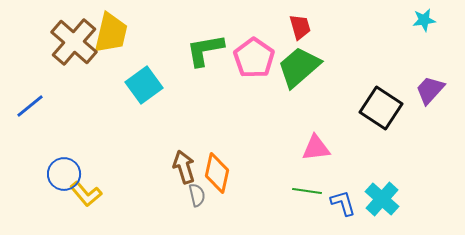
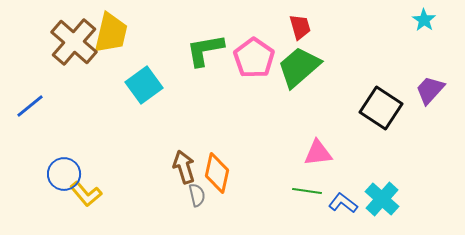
cyan star: rotated 30 degrees counterclockwise
pink triangle: moved 2 px right, 5 px down
blue L-shape: rotated 36 degrees counterclockwise
